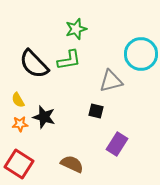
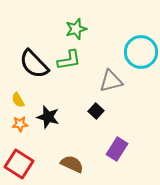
cyan circle: moved 2 px up
black square: rotated 28 degrees clockwise
black star: moved 4 px right
purple rectangle: moved 5 px down
